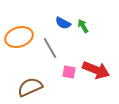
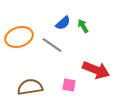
blue semicircle: rotated 70 degrees counterclockwise
gray line: moved 2 px right, 3 px up; rotated 25 degrees counterclockwise
pink square: moved 13 px down
brown semicircle: rotated 15 degrees clockwise
